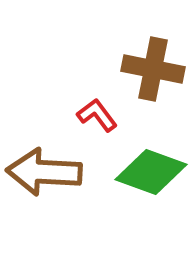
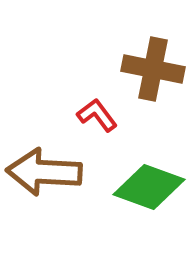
green diamond: moved 2 px left, 15 px down
